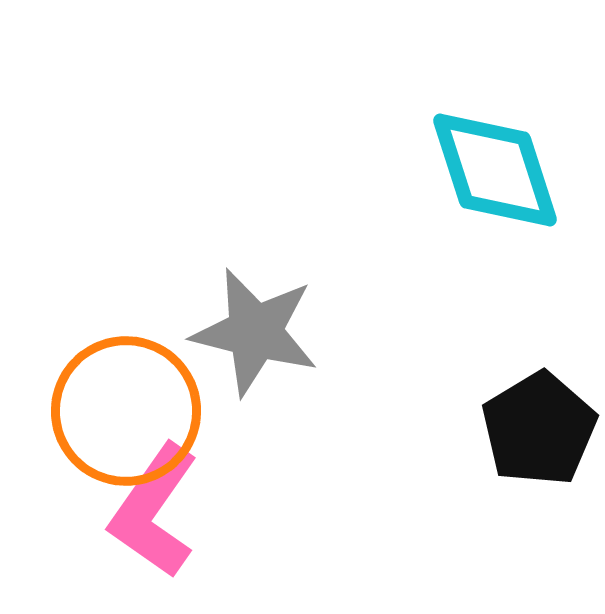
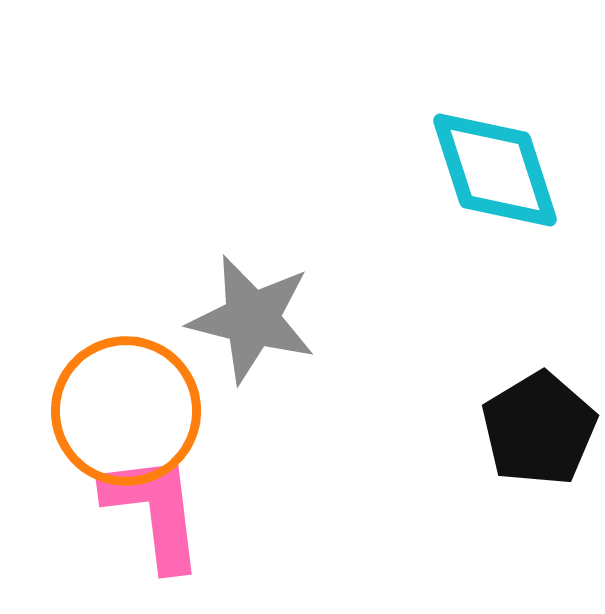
gray star: moved 3 px left, 13 px up
pink L-shape: rotated 138 degrees clockwise
